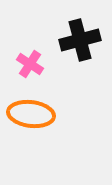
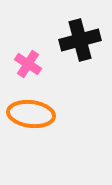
pink cross: moved 2 px left
